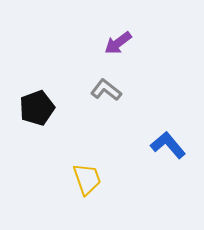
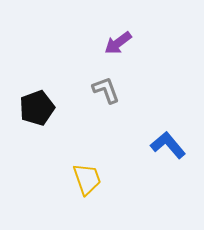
gray L-shape: rotated 32 degrees clockwise
